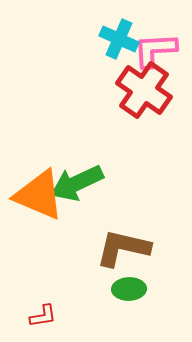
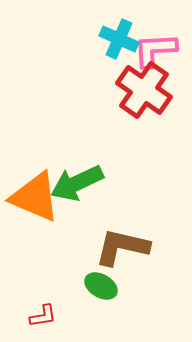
orange triangle: moved 4 px left, 2 px down
brown L-shape: moved 1 px left, 1 px up
green ellipse: moved 28 px left, 3 px up; rotated 32 degrees clockwise
